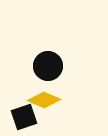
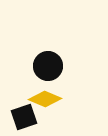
yellow diamond: moved 1 px right, 1 px up
